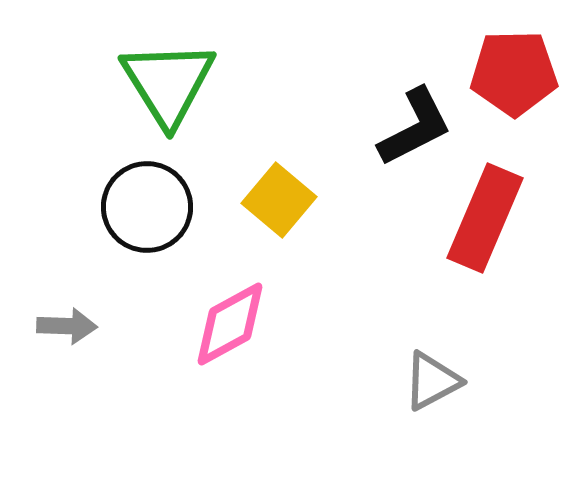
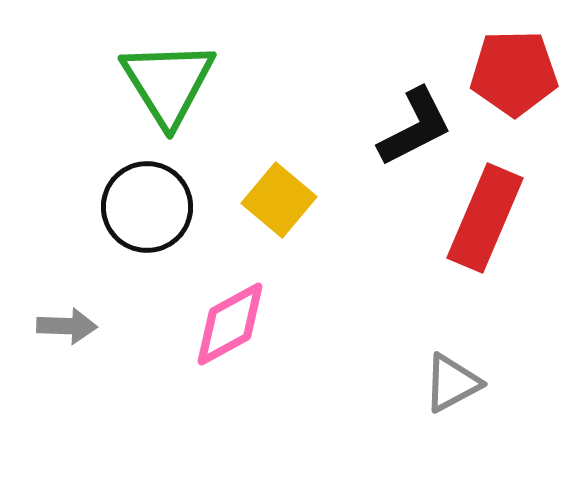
gray triangle: moved 20 px right, 2 px down
